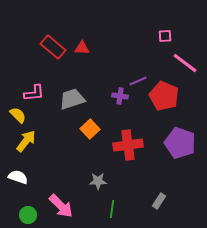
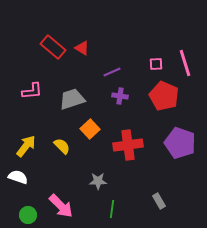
pink square: moved 9 px left, 28 px down
red triangle: rotated 28 degrees clockwise
pink line: rotated 36 degrees clockwise
purple line: moved 26 px left, 9 px up
pink L-shape: moved 2 px left, 2 px up
yellow semicircle: moved 44 px right, 31 px down
yellow arrow: moved 5 px down
gray rectangle: rotated 63 degrees counterclockwise
